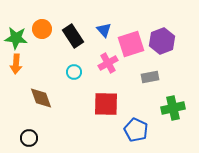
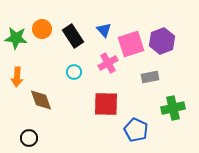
orange arrow: moved 1 px right, 13 px down
brown diamond: moved 2 px down
